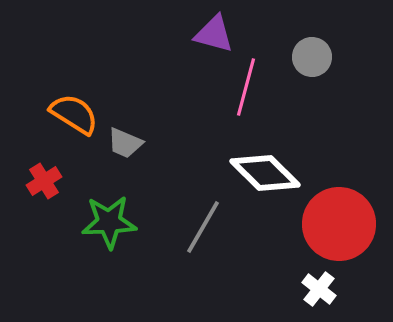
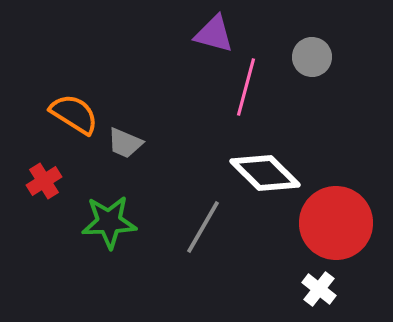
red circle: moved 3 px left, 1 px up
